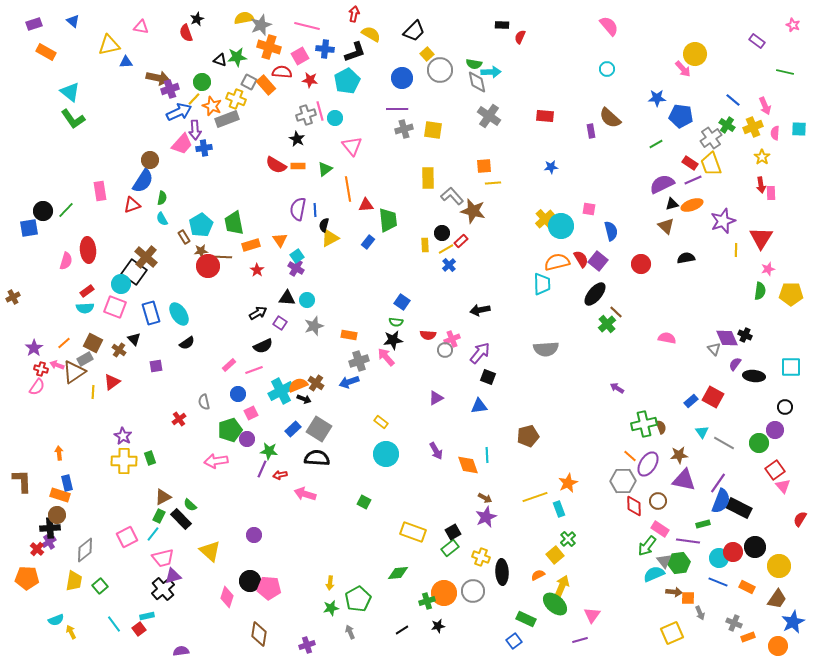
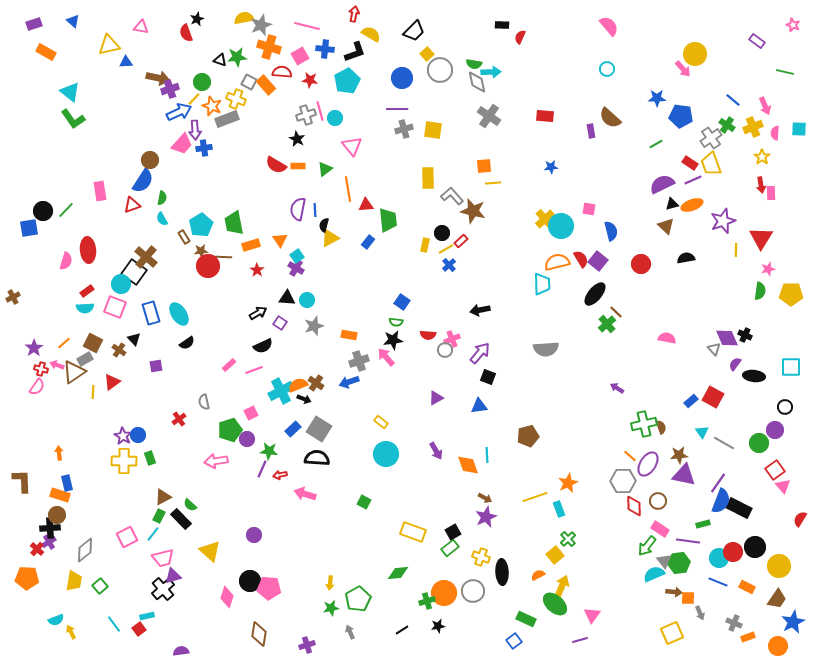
yellow rectangle at (425, 245): rotated 16 degrees clockwise
blue circle at (238, 394): moved 100 px left, 41 px down
purple triangle at (684, 480): moved 5 px up
